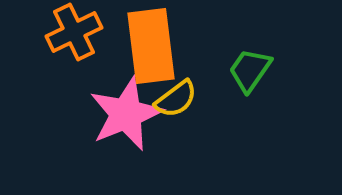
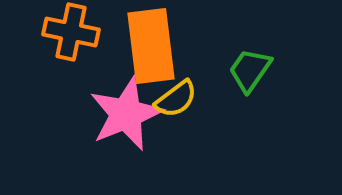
orange cross: moved 3 px left; rotated 38 degrees clockwise
